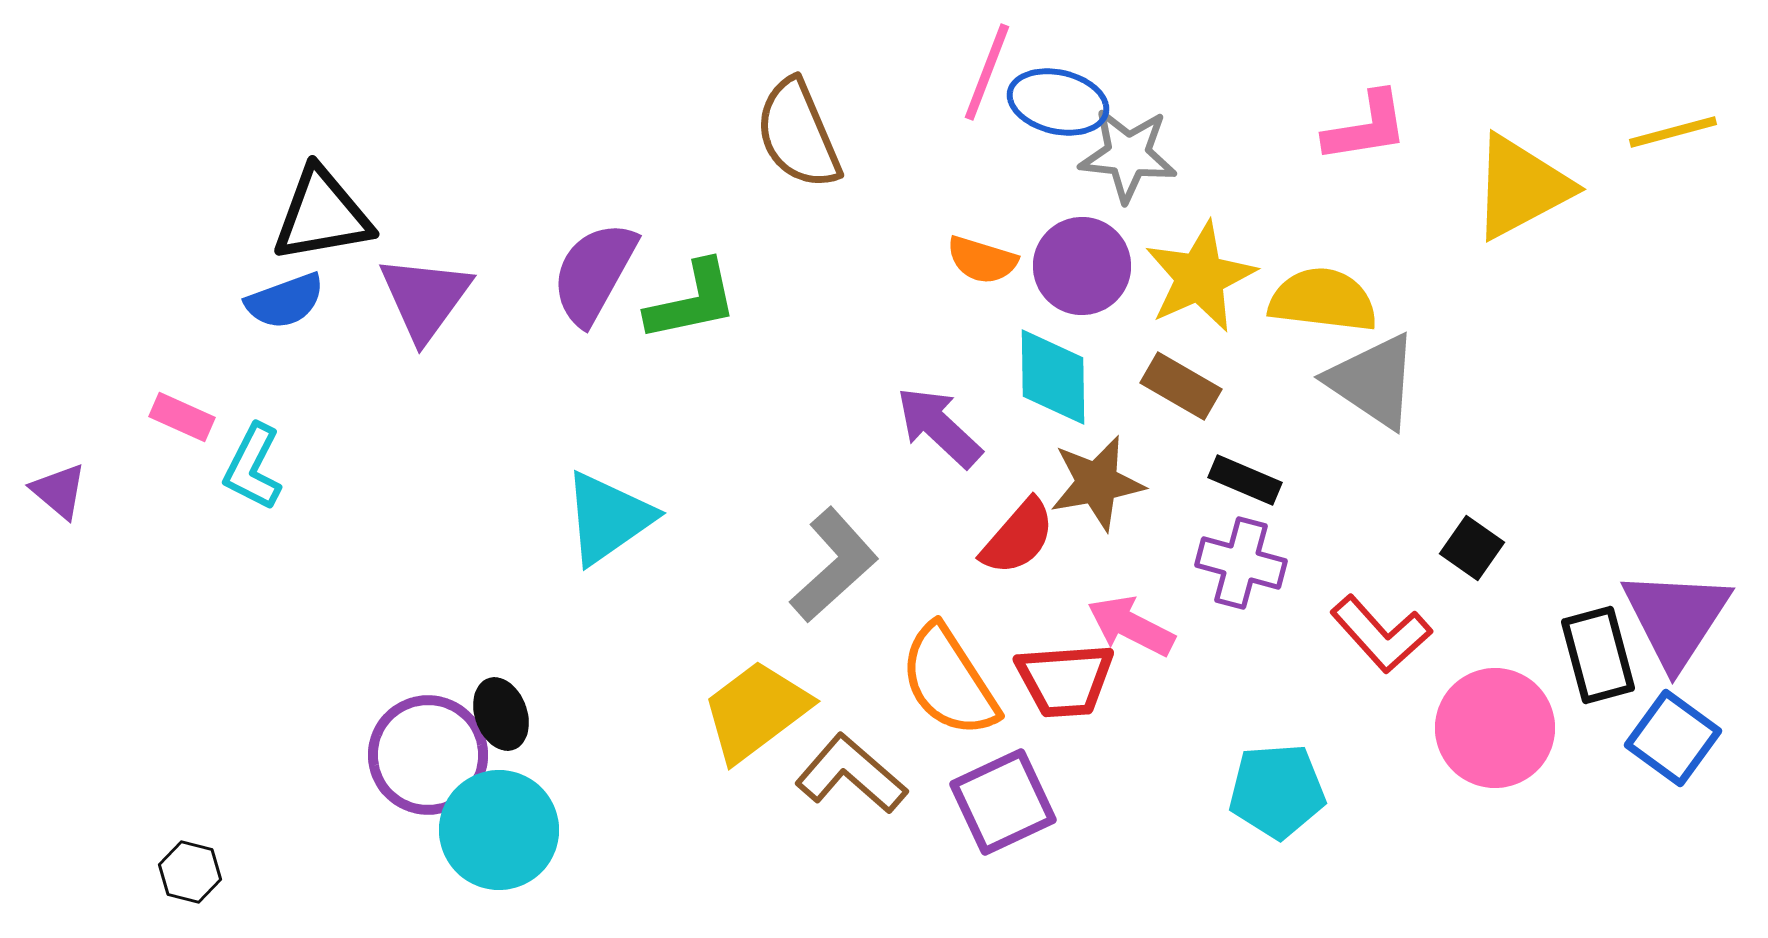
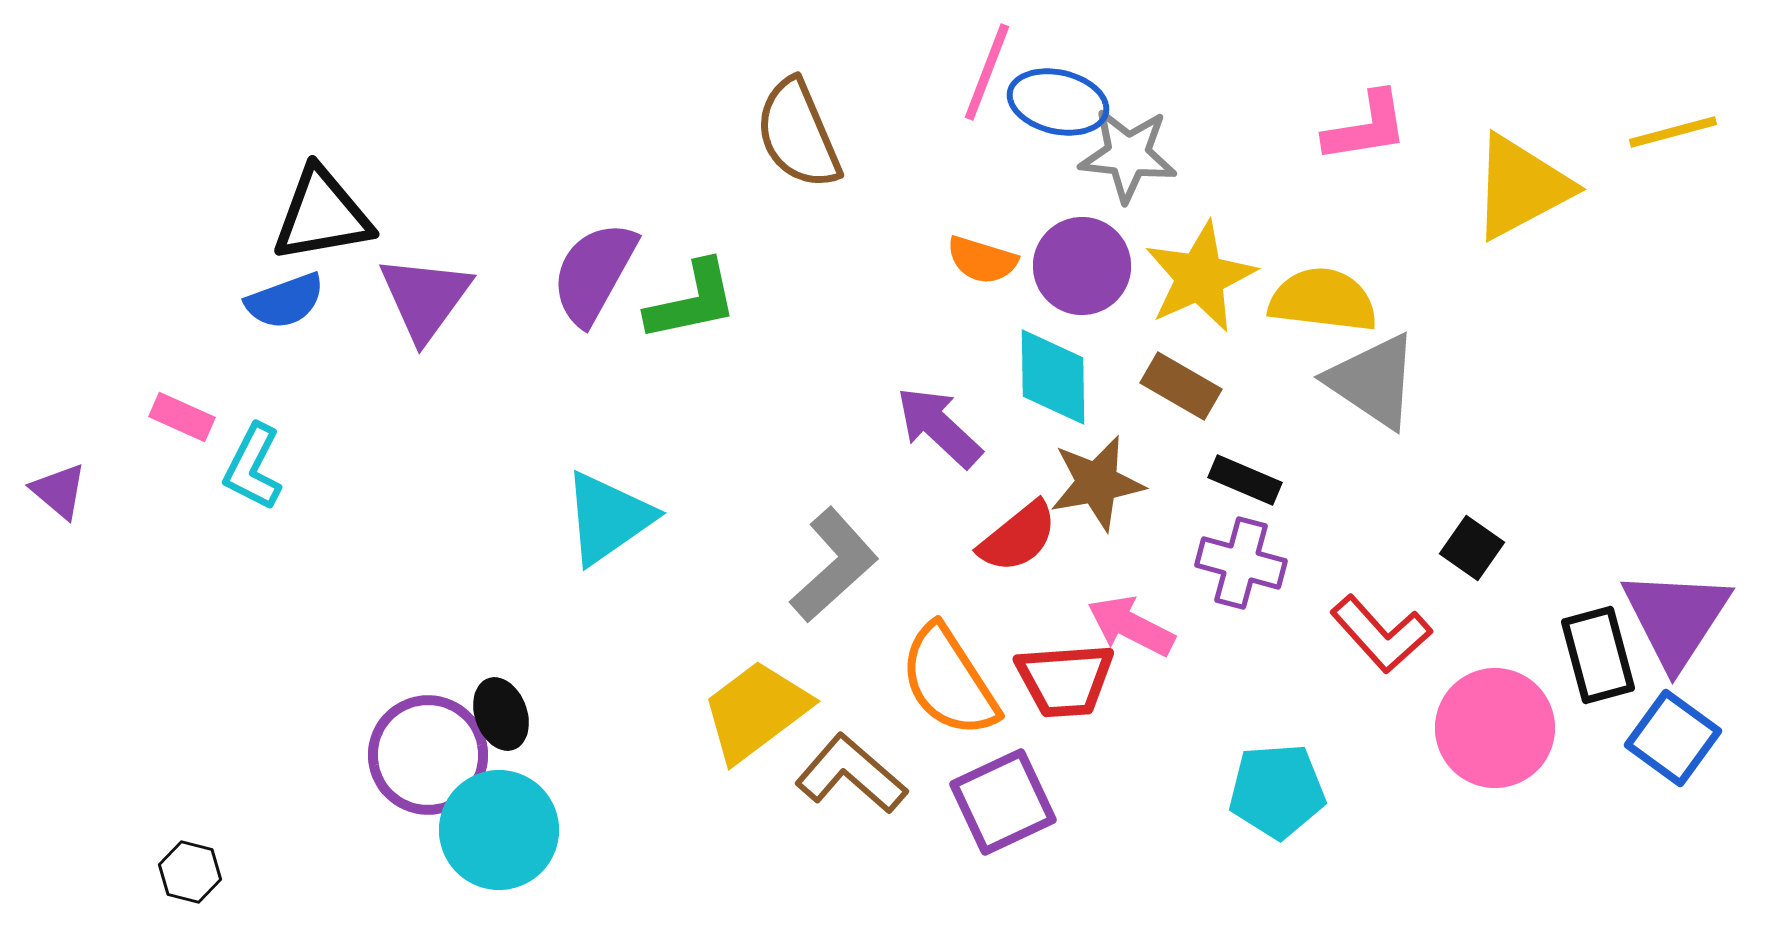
red semicircle at (1018, 537): rotated 10 degrees clockwise
